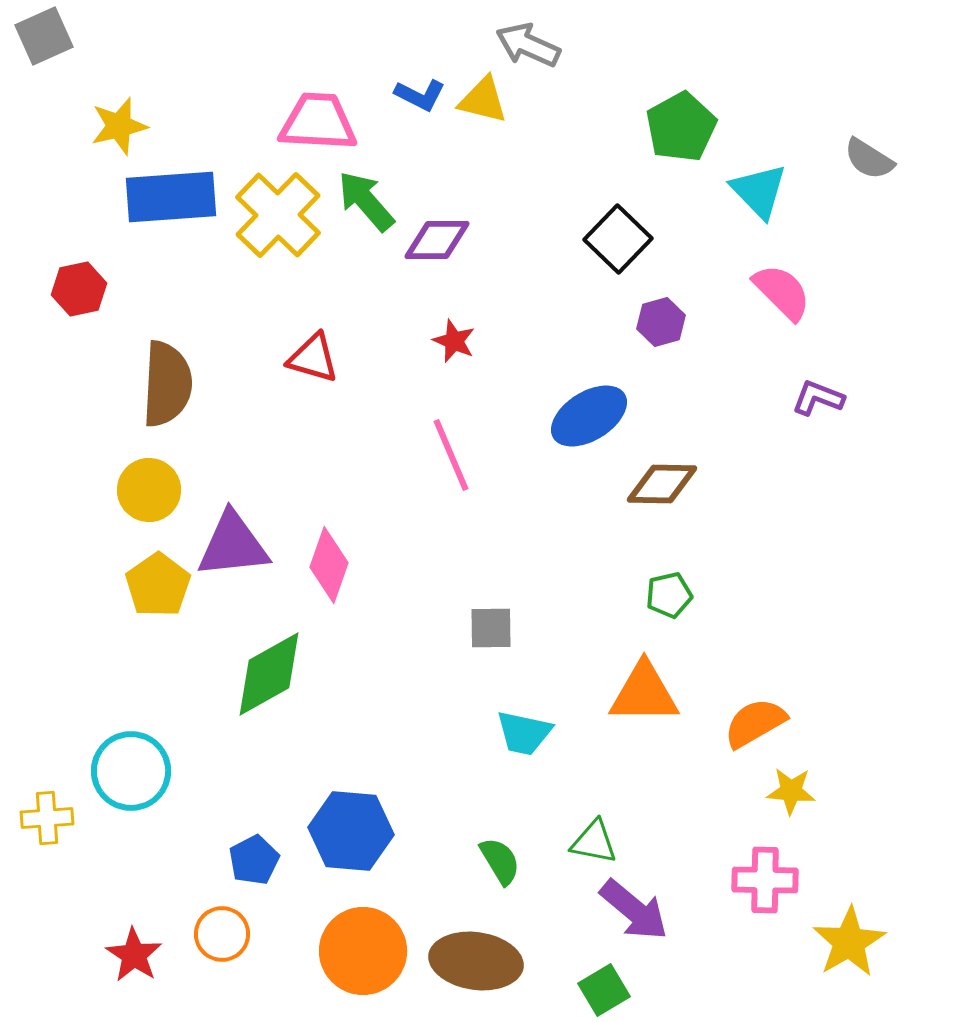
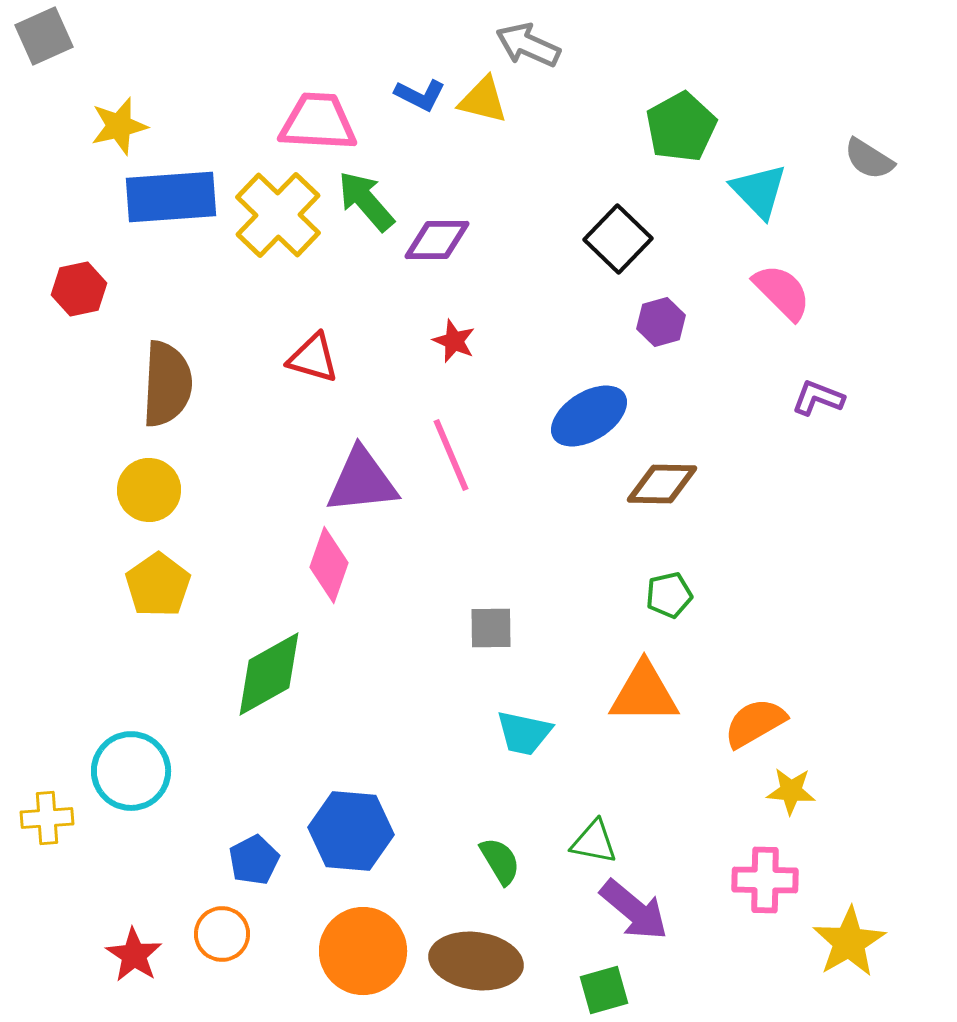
purple triangle at (233, 545): moved 129 px right, 64 px up
green square at (604, 990): rotated 15 degrees clockwise
